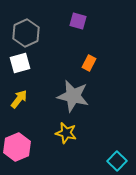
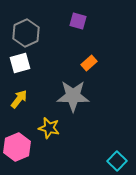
orange rectangle: rotated 21 degrees clockwise
gray star: rotated 12 degrees counterclockwise
yellow star: moved 17 px left, 5 px up
